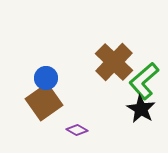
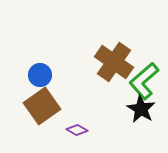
brown cross: rotated 9 degrees counterclockwise
blue circle: moved 6 px left, 3 px up
brown square: moved 2 px left, 4 px down
